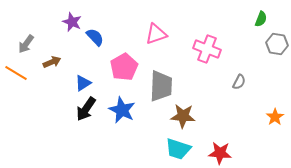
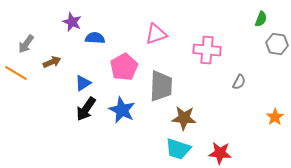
blue semicircle: moved 1 px down; rotated 42 degrees counterclockwise
pink cross: moved 1 px down; rotated 16 degrees counterclockwise
brown star: moved 1 px right, 2 px down
